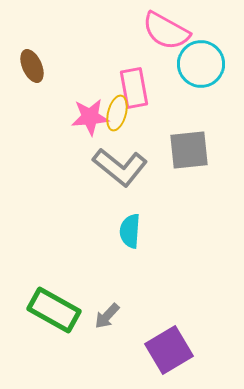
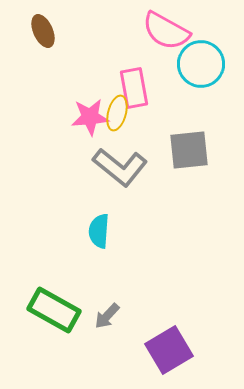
brown ellipse: moved 11 px right, 35 px up
cyan semicircle: moved 31 px left
